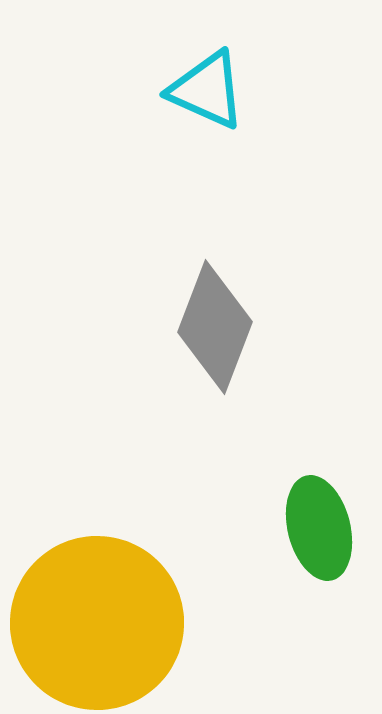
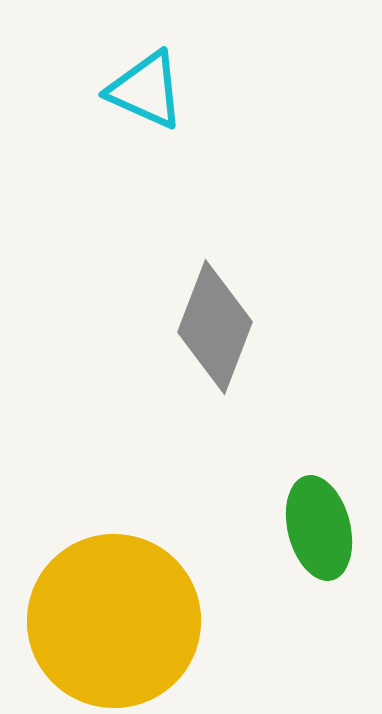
cyan triangle: moved 61 px left
yellow circle: moved 17 px right, 2 px up
